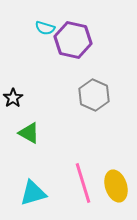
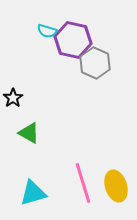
cyan semicircle: moved 2 px right, 3 px down
gray hexagon: moved 1 px right, 32 px up
